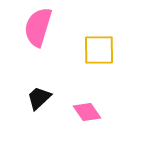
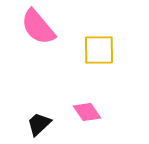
pink semicircle: rotated 57 degrees counterclockwise
black trapezoid: moved 26 px down
